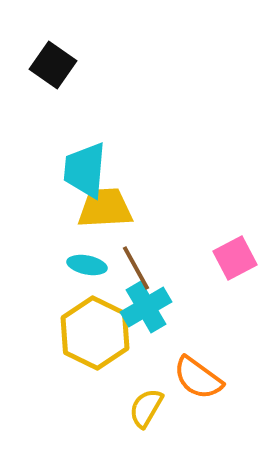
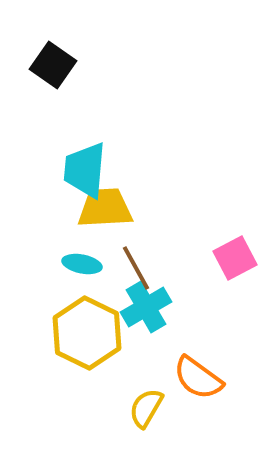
cyan ellipse: moved 5 px left, 1 px up
yellow hexagon: moved 8 px left
